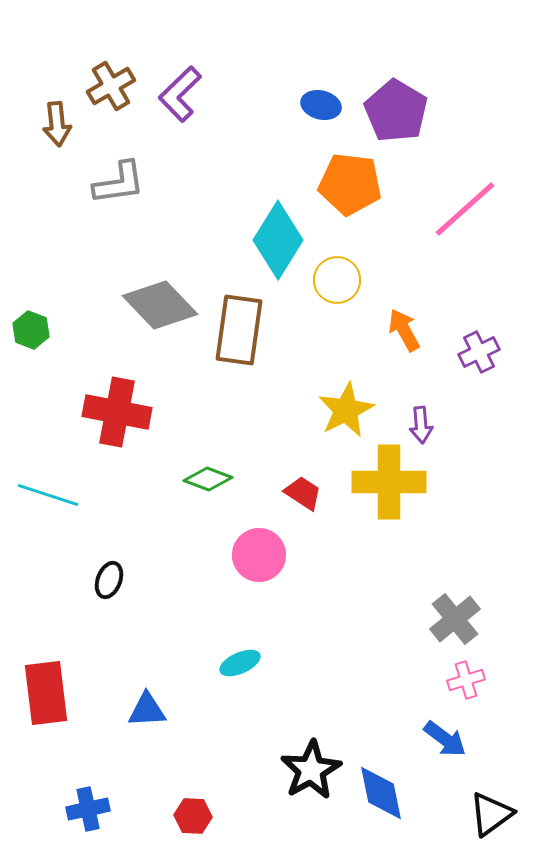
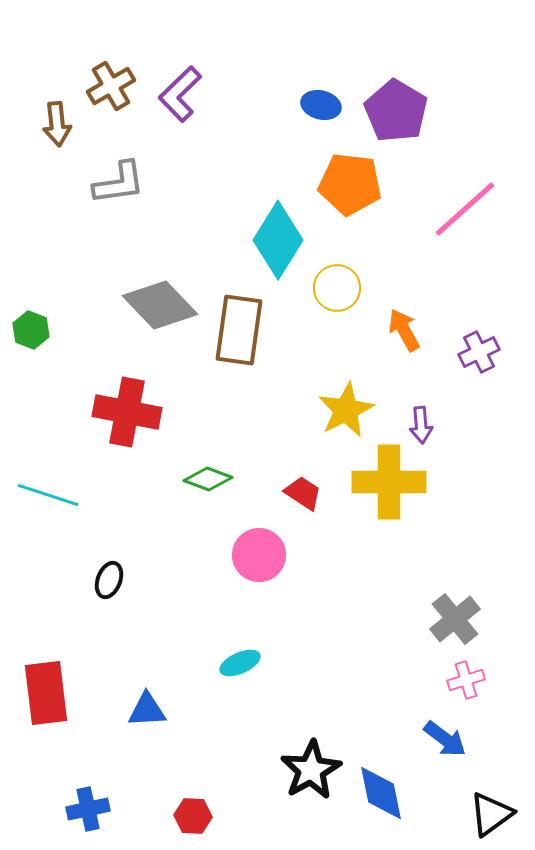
yellow circle: moved 8 px down
red cross: moved 10 px right
